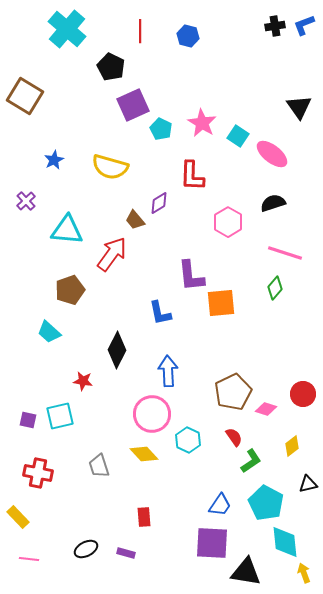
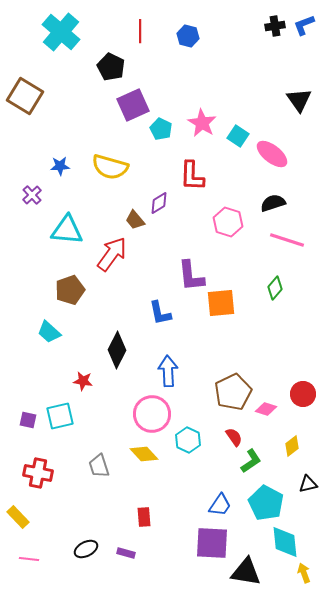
cyan cross at (67, 29): moved 6 px left, 3 px down
black triangle at (299, 107): moved 7 px up
blue star at (54, 160): moved 6 px right, 6 px down; rotated 24 degrees clockwise
purple cross at (26, 201): moved 6 px right, 6 px up
pink hexagon at (228, 222): rotated 12 degrees counterclockwise
pink line at (285, 253): moved 2 px right, 13 px up
